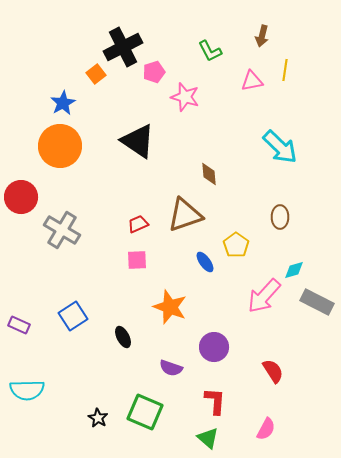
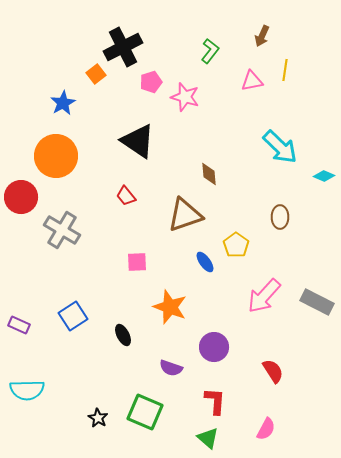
brown arrow: rotated 10 degrees clockwise
green L-shape: rotated 115 degrees counterclockwise
pink pentagon: moved 3 px left, 10 px down
orange circle: moved 4 px left, 10 px down
red trapezoid: moved 12 px left, 28 px up; rotated 105 degrees counterclockwise
pink square: moved 2 px down
cyan diamond: moved 30 px right, 94 px up; rotated 40 degrees clockwise
black ellipse: moved 2 px up
